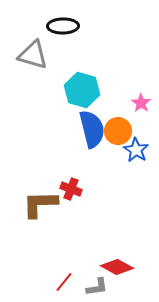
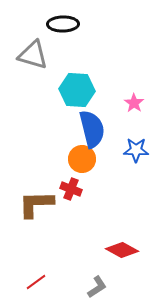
black ellipse: moved 2 px up
cyan hexagon: moved 5 px left; rotated 12 degrees counterclockwise
pink star: moved 7 px left
orange circle: moved 36 px left, 28 px down
blue star: rotated 30 degrees counterclockwise
brown L-shape: moved 4 px left
red diamond: moved 5 px right, 17 px up
red line: moved 28 px left; rotated 15 degrees clockwise
gray L-shape: rotated 25 degrees counterclockwise
